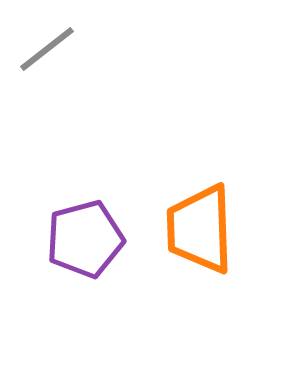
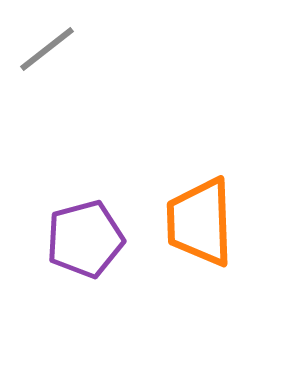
orange trapezoid: moved 7 px up
